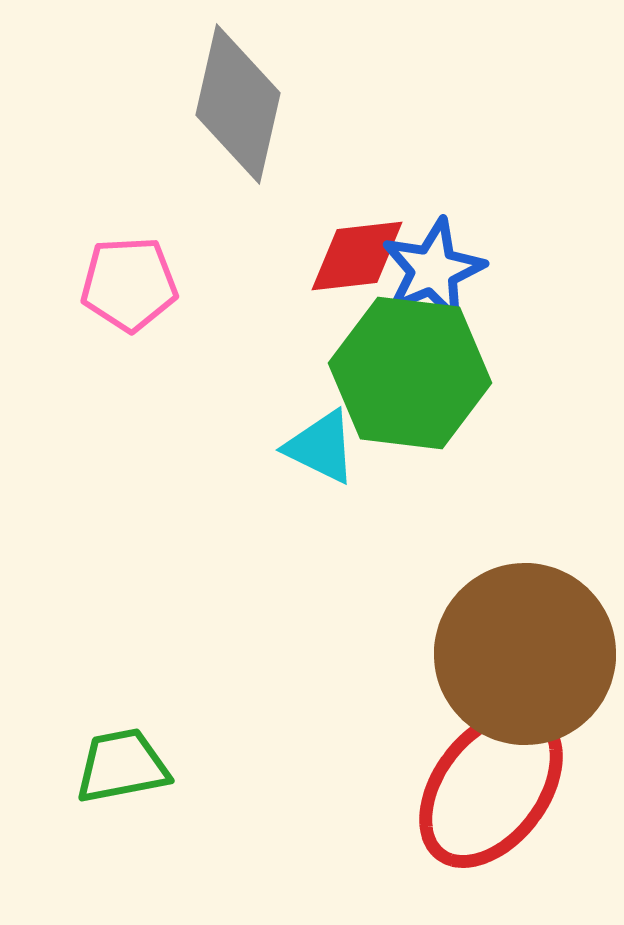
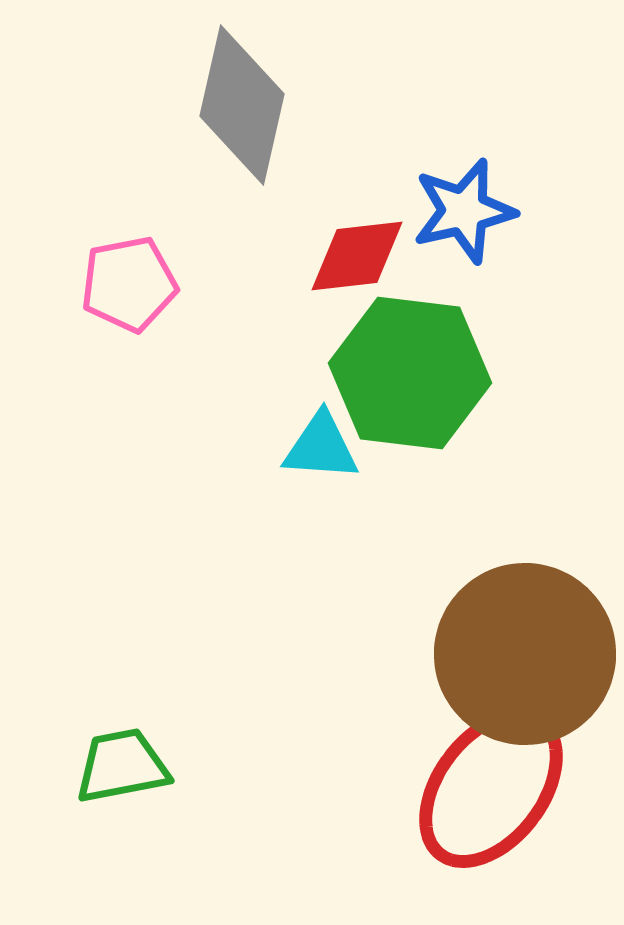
gray diamond: moved 4 px right, 1 px down
blue star: moved 31 px right, 59 px up; rotated 10 degrees clockwise
pink pentagon: rotated 8 degrees counterclockwise
cyan triangle: rotated 22 degrees counterclockwise
